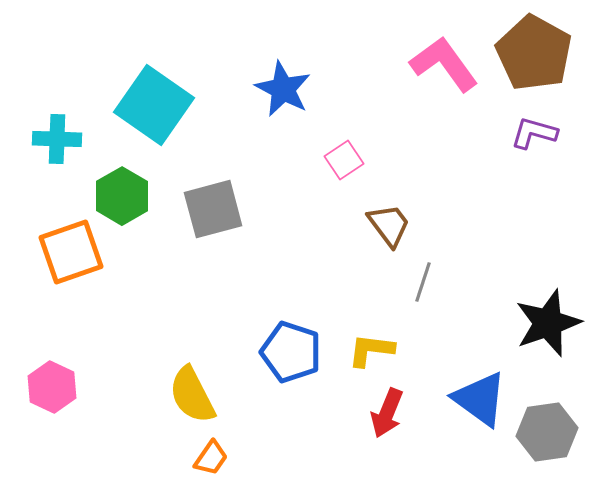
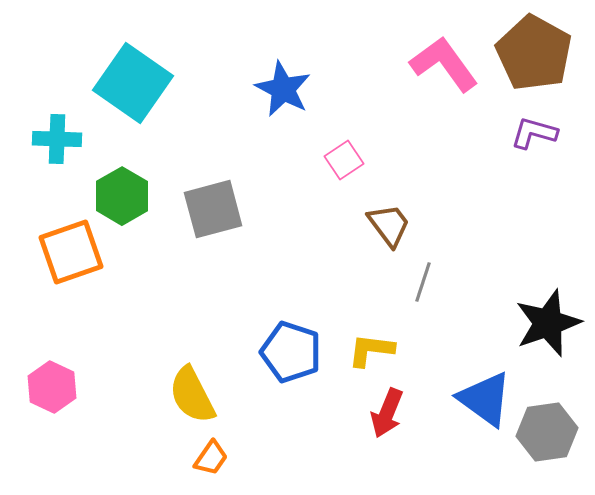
cyan square: moved 21 px left, 22 px up
blue triangle: moved 5 px right
